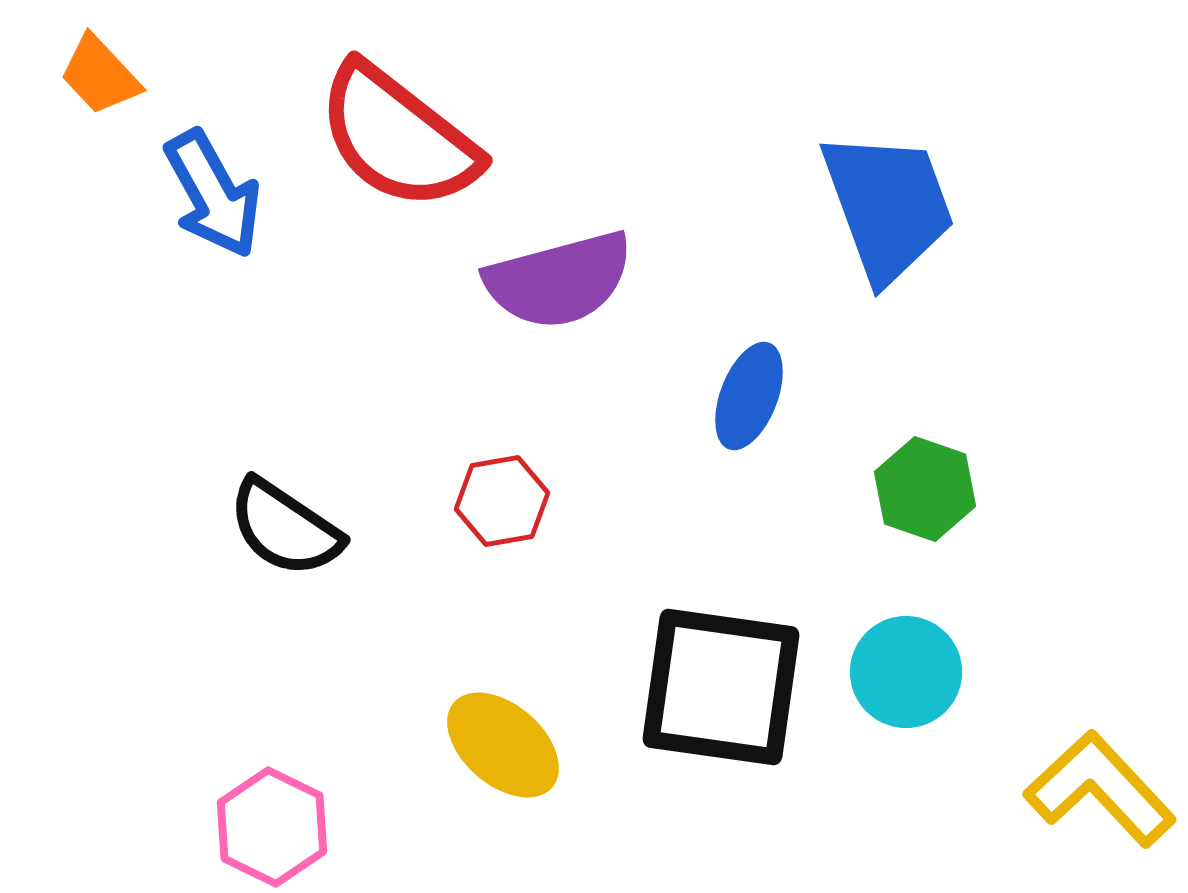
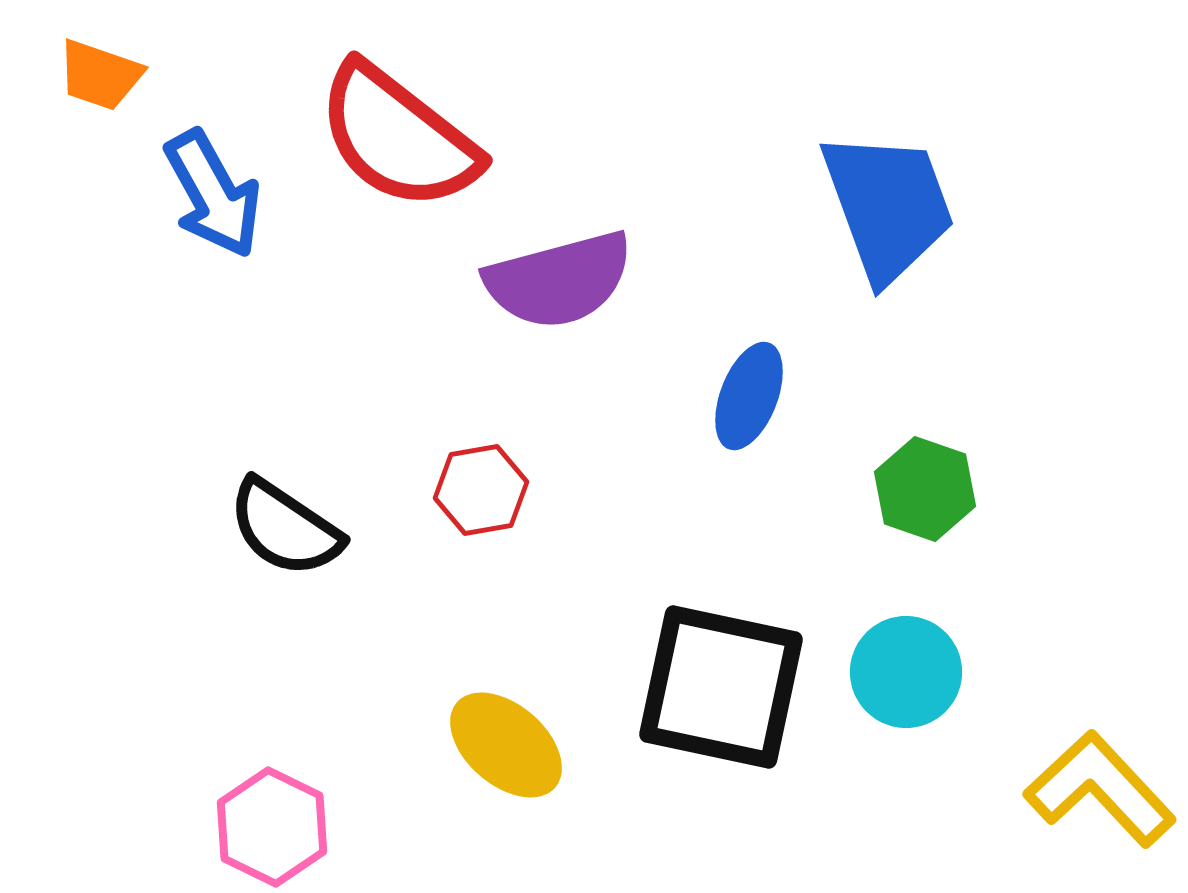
orange trapezoid: rotated 28 degrees counterclockwise
red hexagon: moved 21 px left, 11 px up
black square: rotated 4 degrees clockwise
yellow ellipse: moved 3 px right
